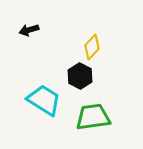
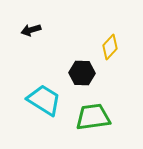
black arrow: moved 2 px right
yellow diamond: moved 18 px right
black hexagon: moved 2 px right, 3 px up; rotated 25 degrees counterclockwise
